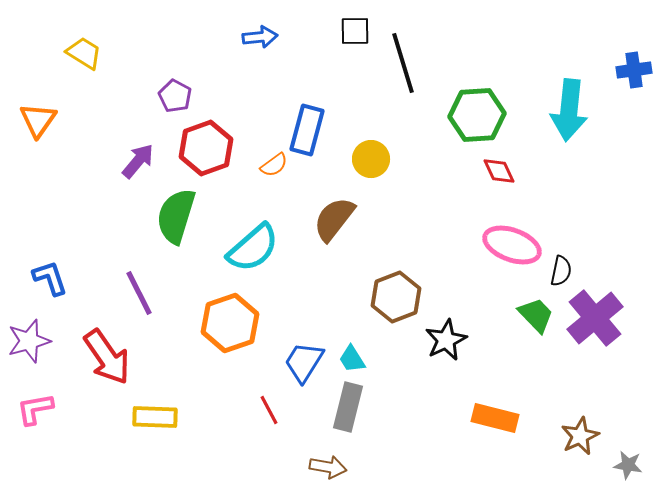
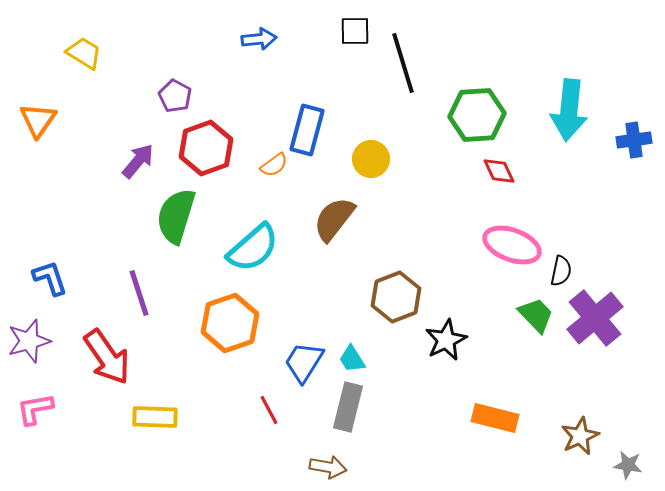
blue arrow: moved 1 px left, 2 px down
blue cross: moved 70 px down
purple line: rotated 9 degrees clockwise
